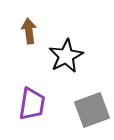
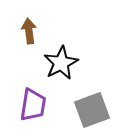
black star: moved 5 px left, 7 px down
purple trapezoid: moved 1 px right, 1 px down
